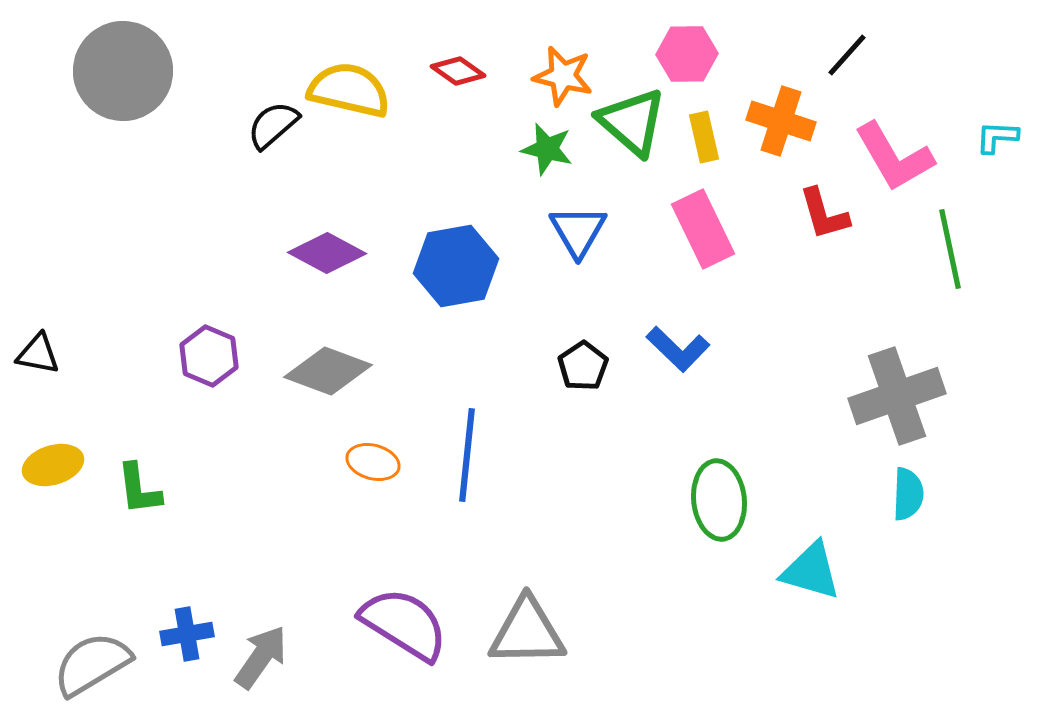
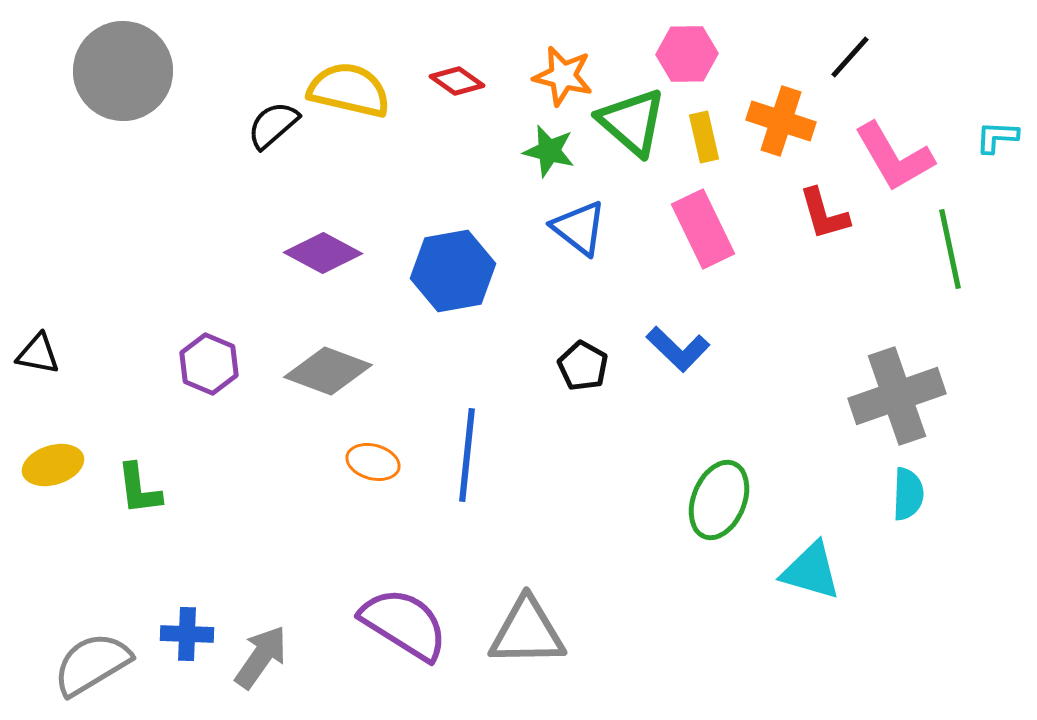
black line: moved 3 px right, 2 px down
red diamond: moved 1 px left, 10 px down
green star: moved 2 px right, 2 px down
blue triangle: moved 1 px right, 3 px up; rotated 22 degrees counterclockwise
purple diamond: moved 4 px left
blue hexagon: moved 3 px left, 5 px down
purple hexagon: moved 8 px down
black pentagon: rotated 9 degrees counterclockwise
green ellipse: rotated 28 degrees clockwise
blue cross: rotated 12 degrees clockwise
